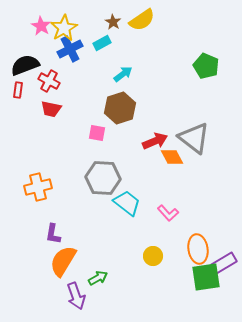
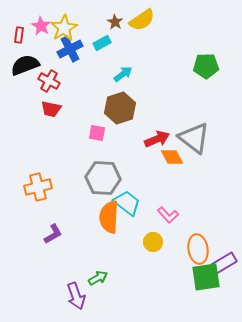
brown star: moved 2 px right
green pentagon: rotated 25 degrees counterclockwise
red rectangle: moved 1 px right, 55 px up
red arrow: moved 2 px right, 2 px up
pink L-shape: moved 2 px down
purple L-shape: rotated 130 degrees counterclockwise
yellow circle: moved 14 px up
orange semicircle: moved 46 px right, 44 px up; rotated 28 degrees counterclockwise
